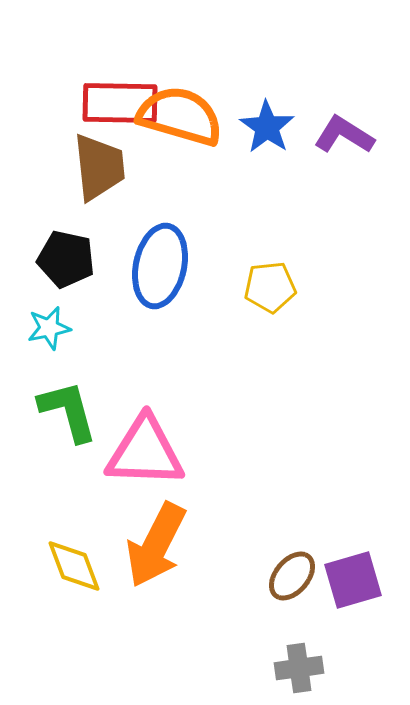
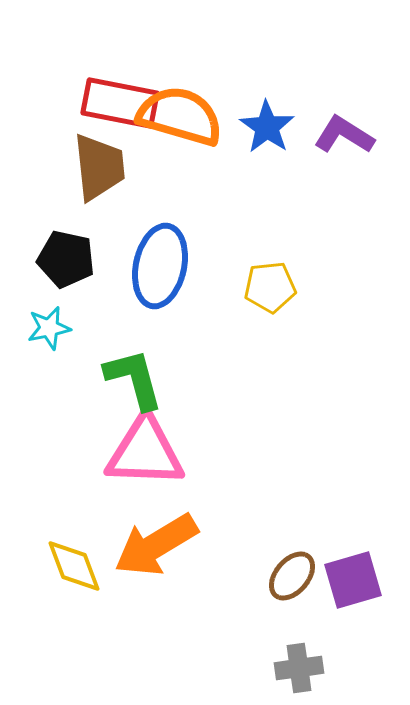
red rectangle: rotated 10 degrees clockwise
green L-shape: moved 66 px right, 32 px up
orange arrow: rotated 32 degrees clockwise
